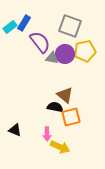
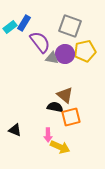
pink arrow: moved 1 px right, 1 px down
